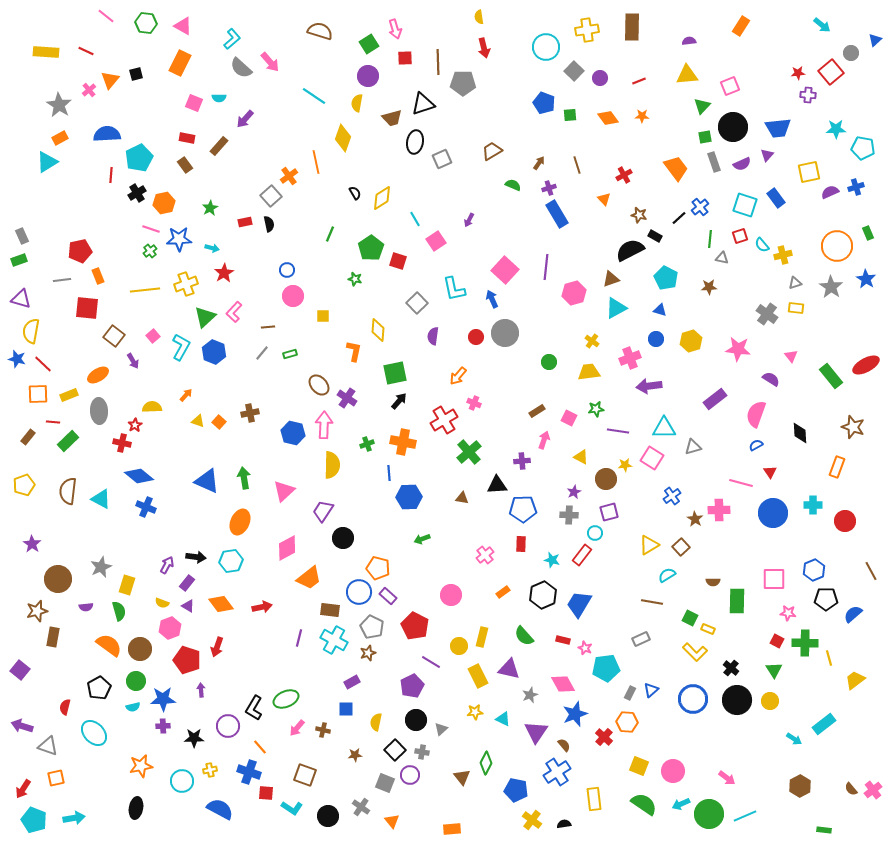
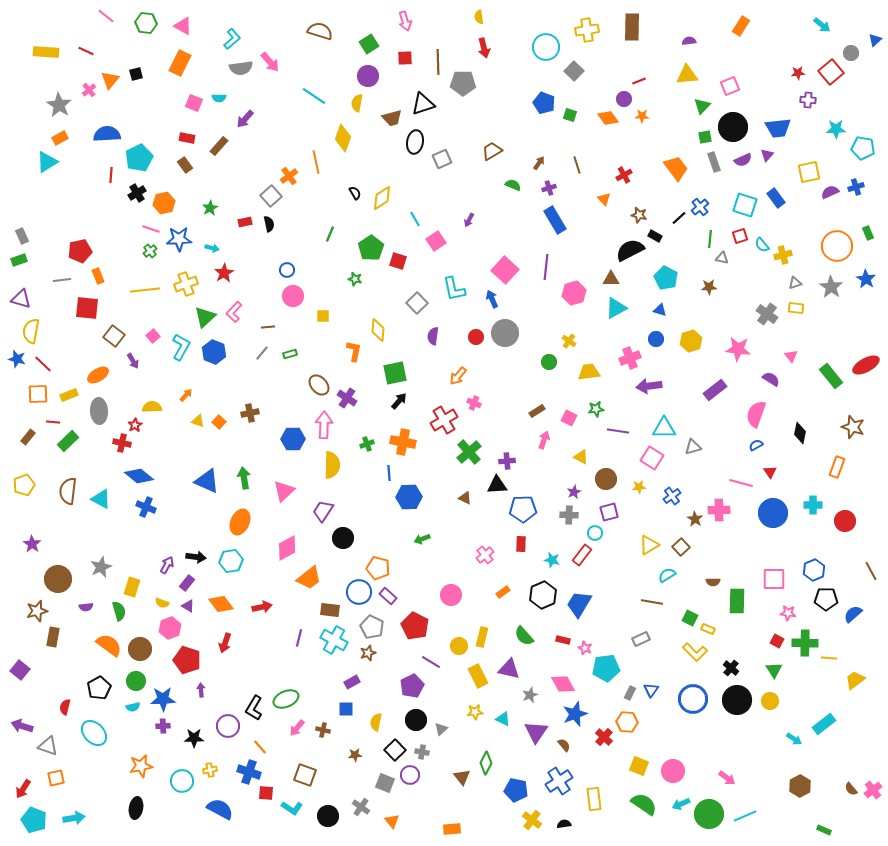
pink arrow at (395, 29): moved 10 px right, 8 px up
gray semicircle at (241, 68): rotated 50 degrees counterclockwise
purple circle at (600, 78): moved 24 px right, 21 px down
purple cross at (808, 95): moved 5 px down
green square at (570, 115): rotated 24 degrees clockwise
purple semicircle at (742, 164): moved 1 px right, 4 px up
blue rectangle at (557, 214): moved 2 px left, 6 px down
brown triangle at (611, 279): rotated 18 degrees clockwise
yellow cross at (592, 341): moved 23 px left
purple rectangle at (715, 399): moved 9 px up
blue hexagon at (293, 433): moved 6 px down; rotated 15 degrees counterclockwise
black diamond at (800, 433): rotated 15 degrees clockwise
purple cross at (522, 461): moved 15 px left
yellow star at (625, 465): moved 14 px right, 22 px down
brown triangle at (462, 498): moved 3 px right; rotated 16 degrees clockwise
yellow rectangle at (127, 585): moved 5 px right, 2 px down
red arrow at (217, 647): moved 8 px right, 4 px up
yellow line at (829, 658): rotated 70 degrees counterclockwise
blue triangle at (651, 690): rotated 14 degrees counterclockwise
blue cross at (557, 772): moved 2 px right, 9 px down
green rectangle at (824, 830): rotated 16 degrees clockwise
